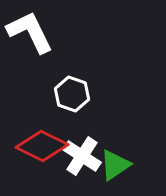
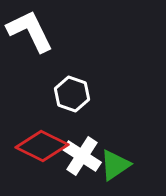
white L-shape: moved 1 px up
